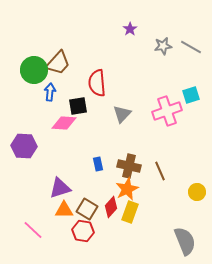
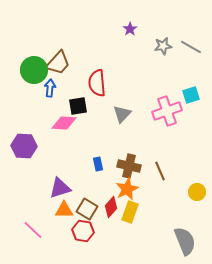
blue arrow: moved 4 px up
